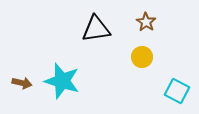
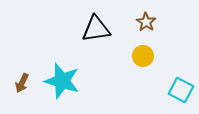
yellow circle: moved 1 px right, 1 px up
brown arrow: rotated 102 degrees clockwise
cyan square: moved 4 px right, 1 px up
